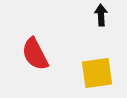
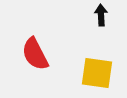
yellow square: rotated 16 degrees clockwise
